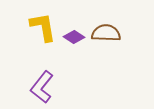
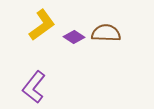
yellow L-shape: moved 1 px left, 2 px up; rotated 64 degrees clockwise
purple L-shape: moved 8 px left
